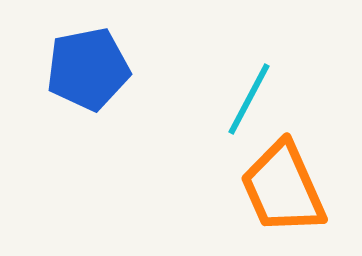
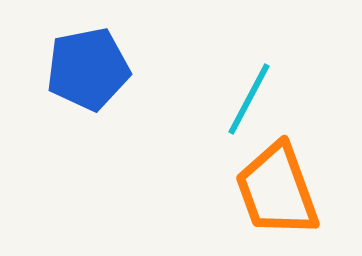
orange trapezoid: moved 6 px left, 2 px down; rotated 4 degrees clockwise
